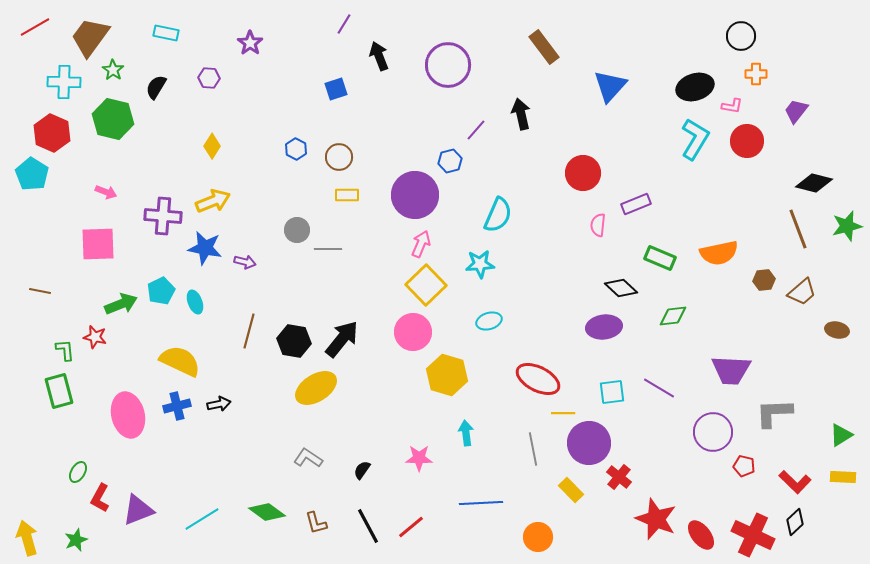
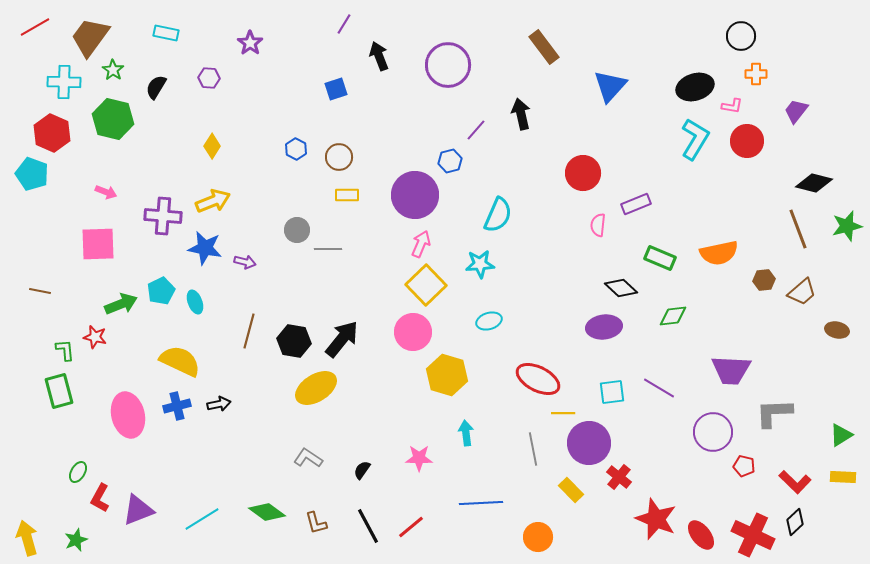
cyan pentagon at (32, 174): rotated 12 degrees counterclockwise
